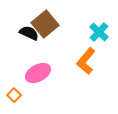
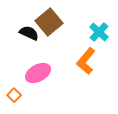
brown square: moved 4 px right, 2 px up
